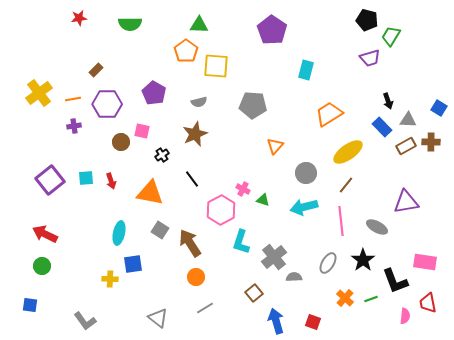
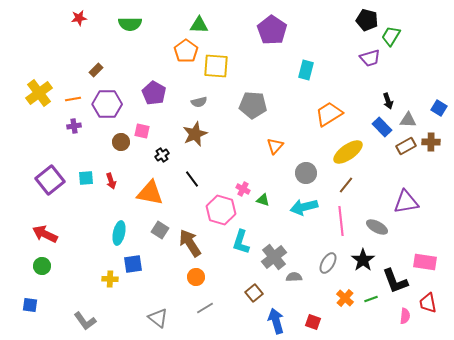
pink hexagon at (221, 210): rotated 16 degrees counterclockwise
